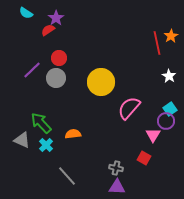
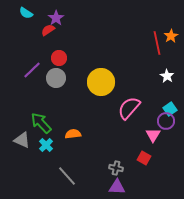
white star: moved 2 px left
